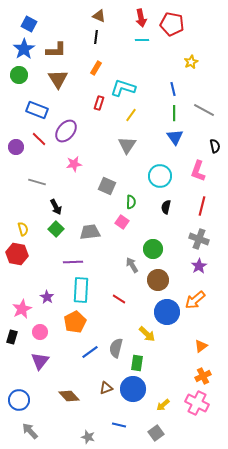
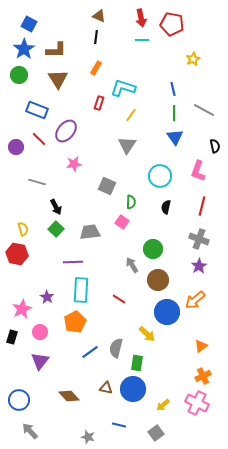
yellow star at (191, 62): moved 2 px right, 3 px up
brown triangle at (106, 388): rotated 32 degrees clockwise
